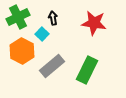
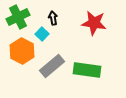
green rectangle: rotated 72 degrees clockwise
